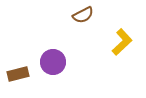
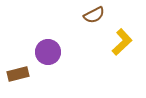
brown semicircle: moved 11 px right
purple circle: moved 5 px left, 10 px up
